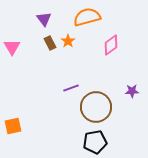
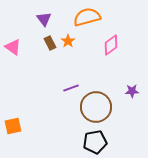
pink triangle: moved 1 px right; rotated 24 degrees counterclockwise
